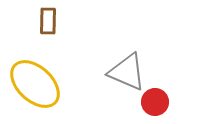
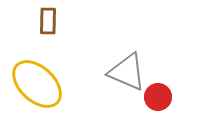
yellow ellipse: moved 2 px right
red circle: moved 3 px right, 5 px up
